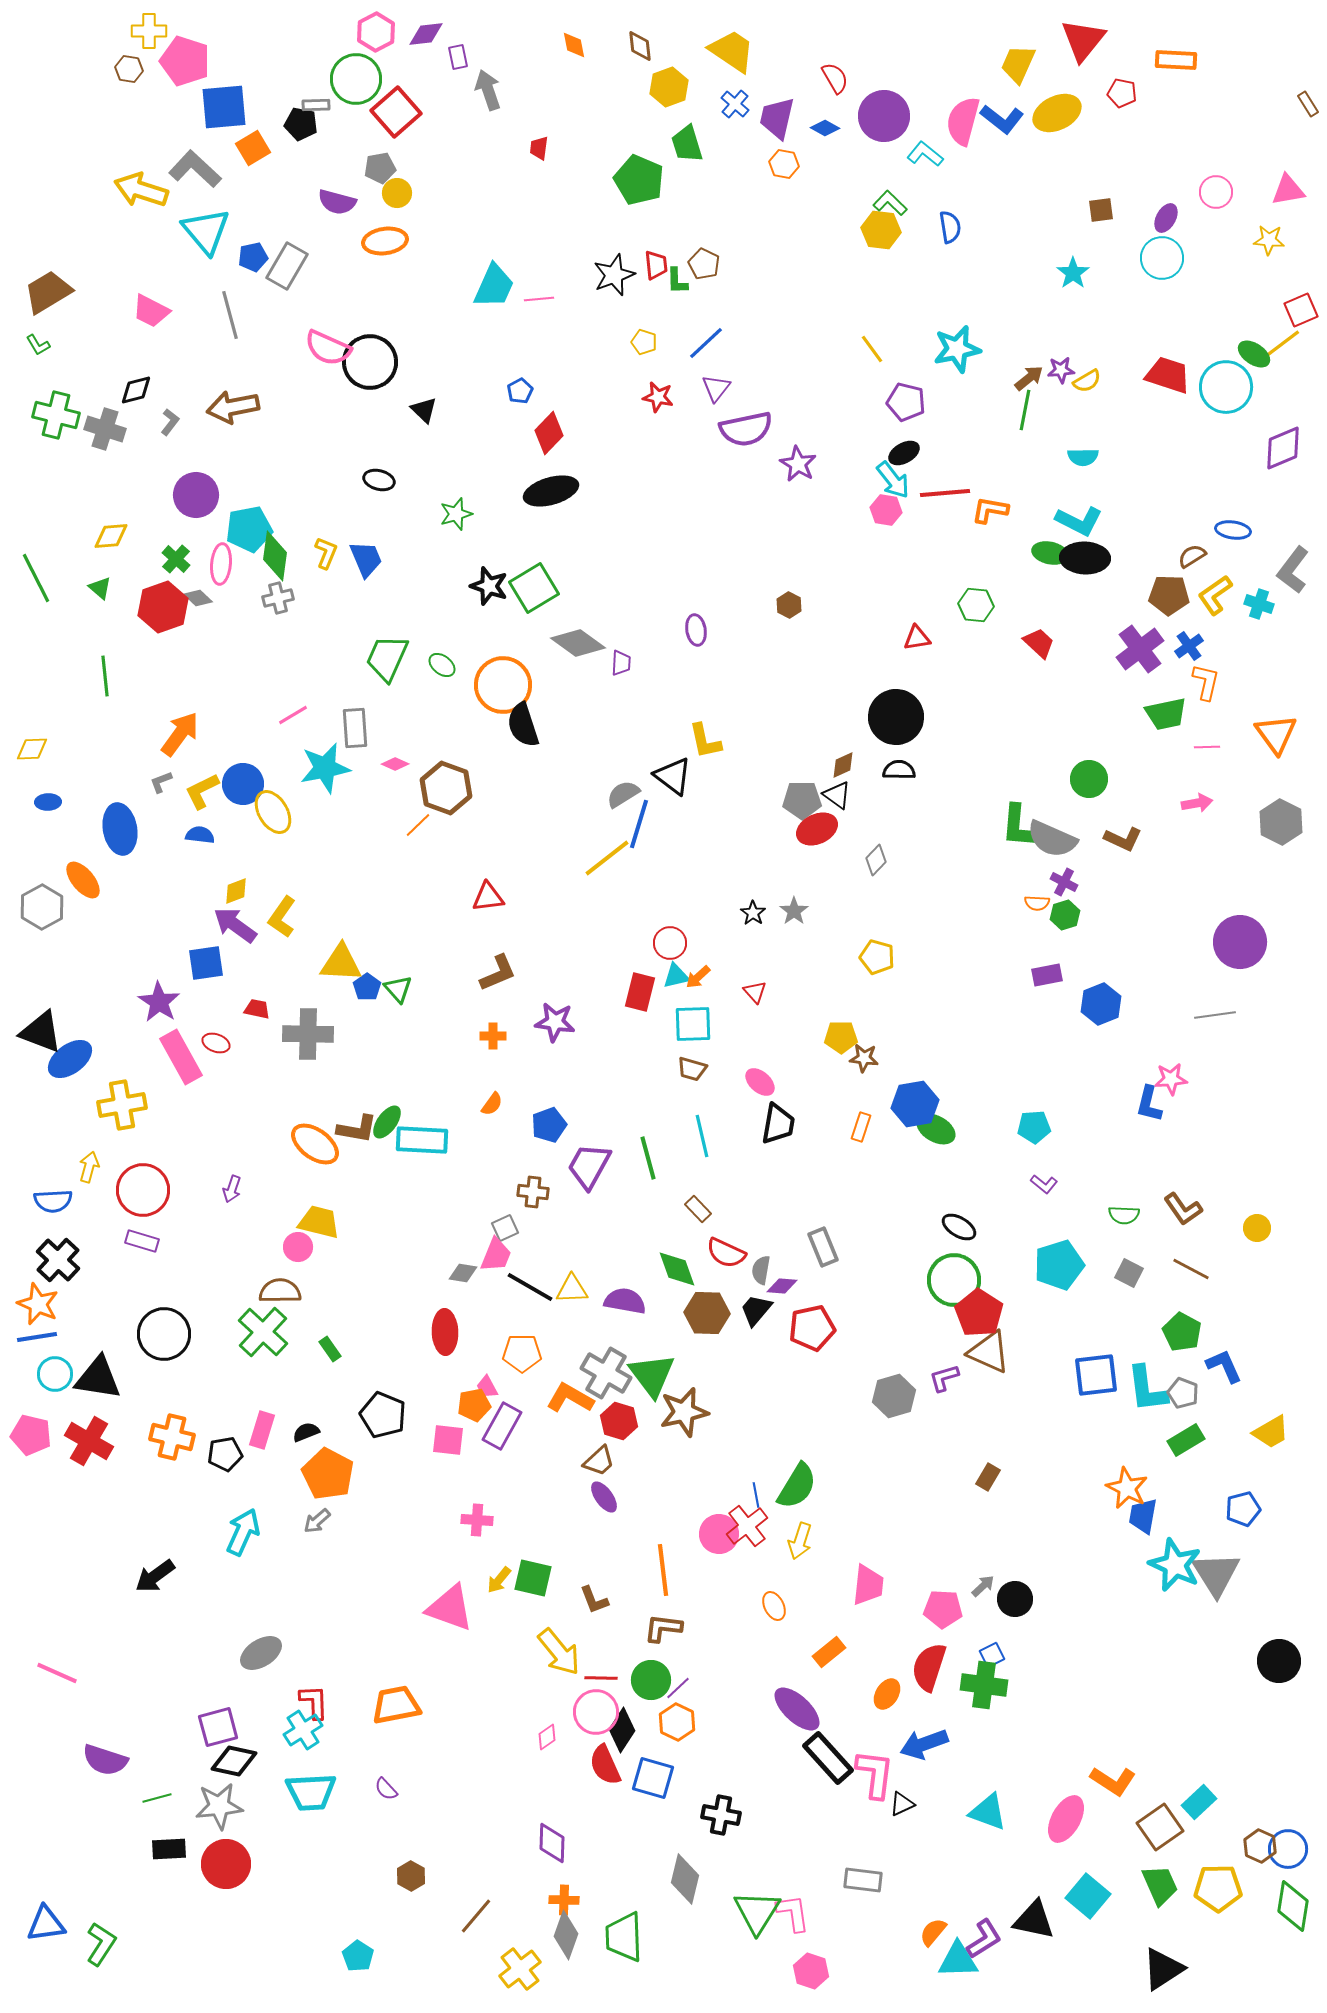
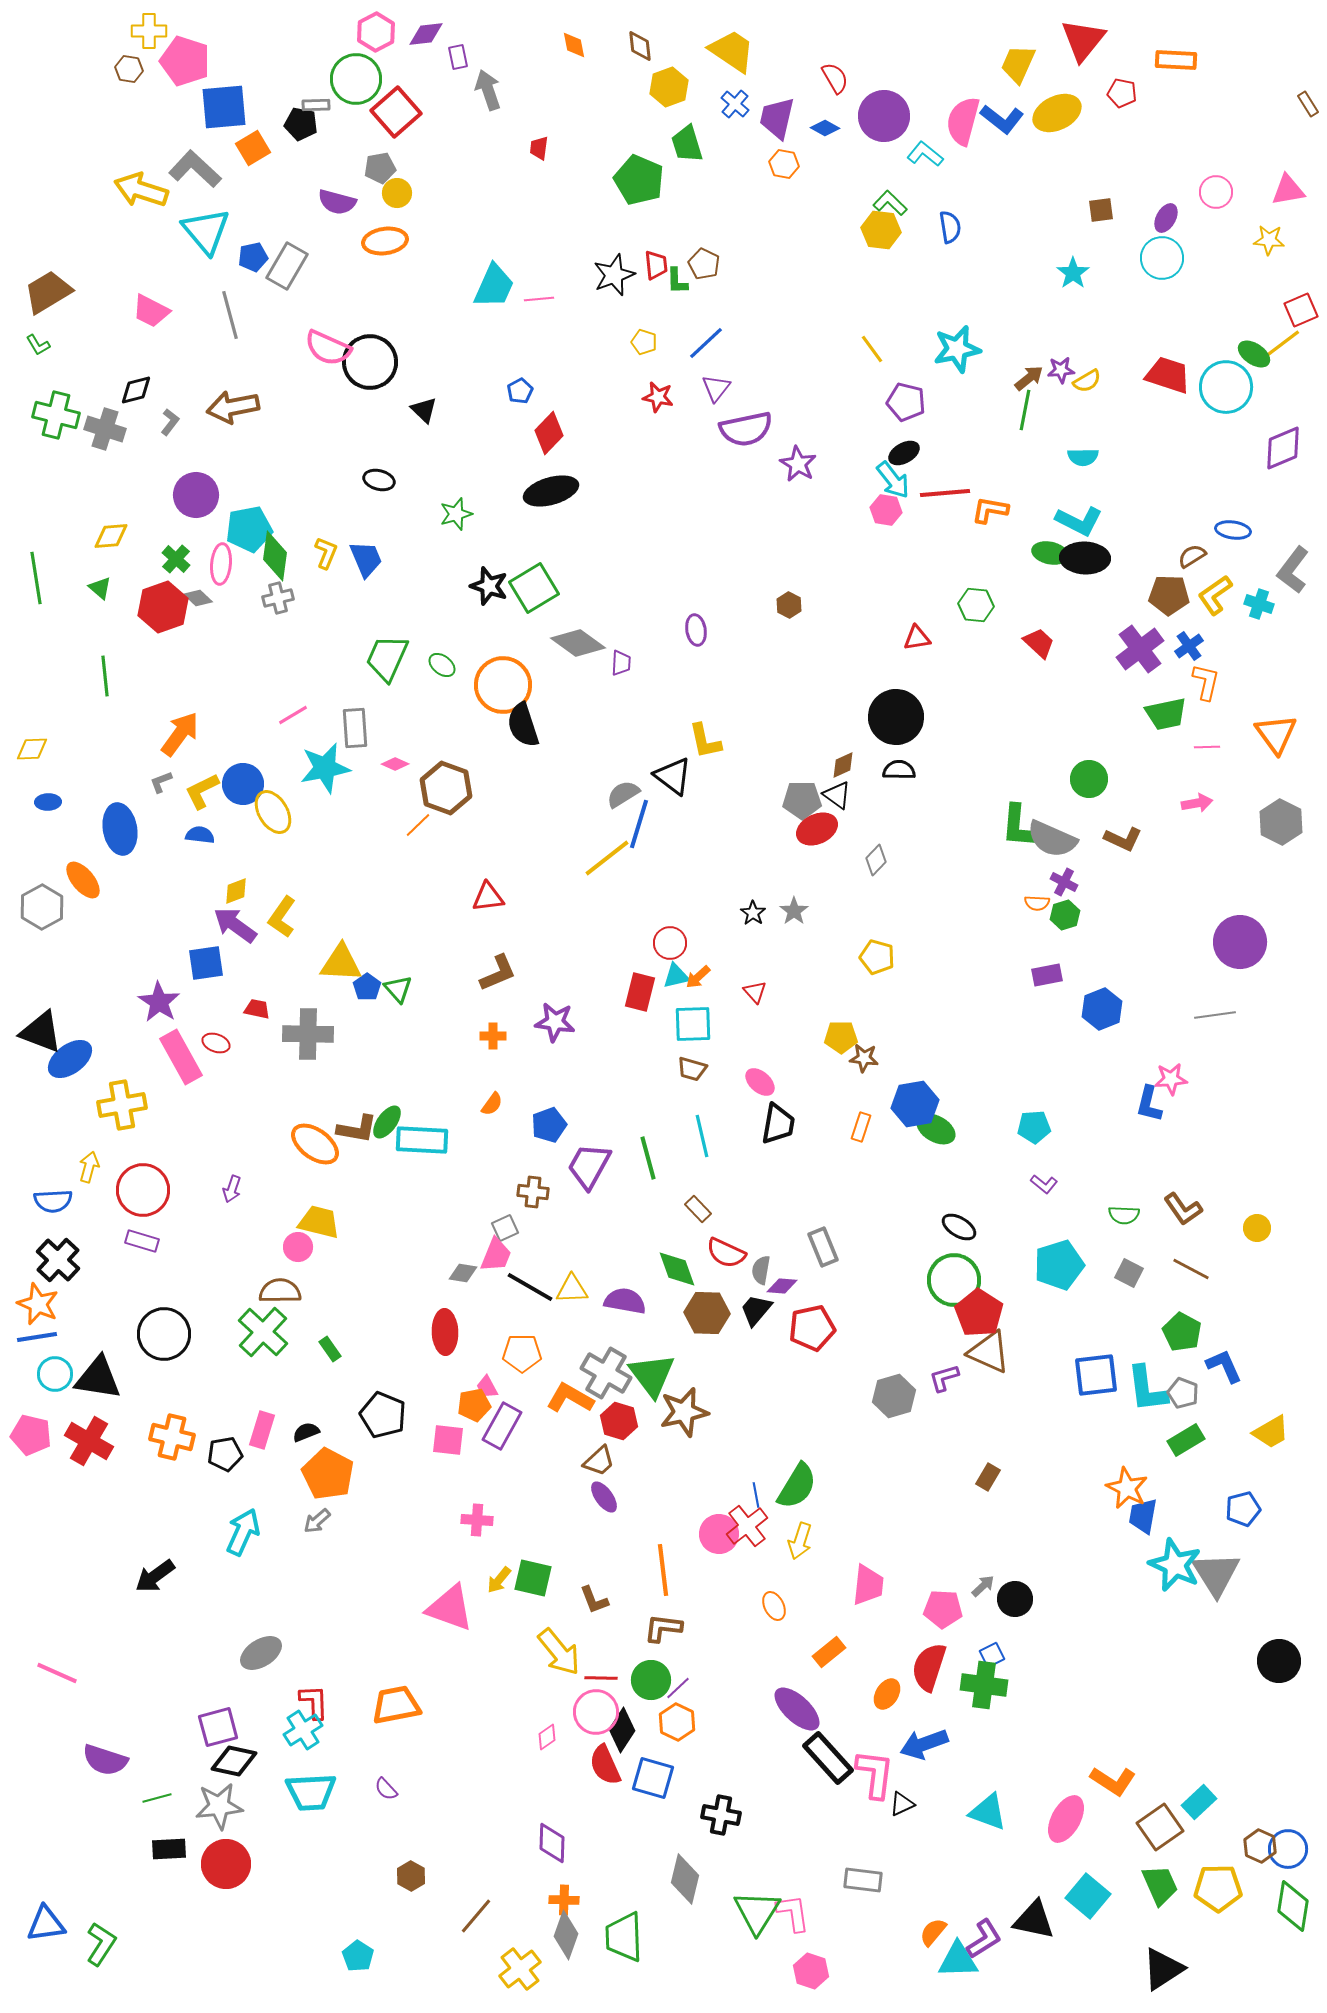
green line at (36, 578): rotated 18 degrees clockwise
blue hexagon at (1101, 1004): moved 1 px right, 5 px down
